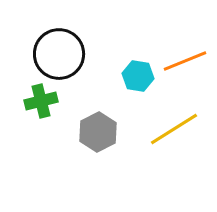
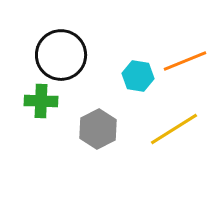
black circle: moved 2 px right, 1 px down
green cross: rotated 16 degrees clockwise
gray hexagon: moved 3 px up
